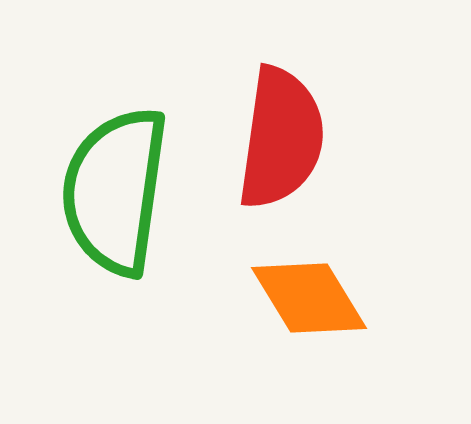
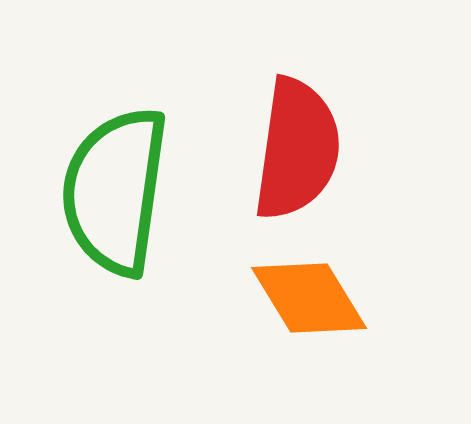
red semicircle: moved 16 px right, 11 px down
